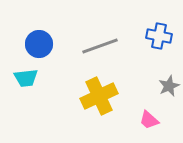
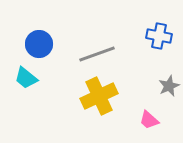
gray line: moved 3 px left, 8 px down
cyan trapezoid: rotated 45 degrees clockwise
